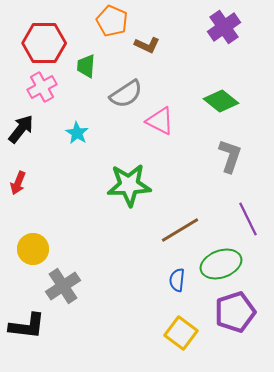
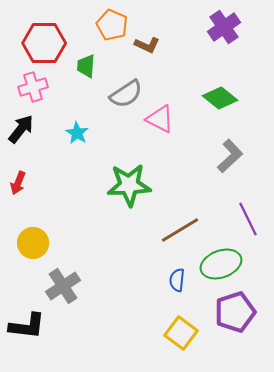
orange pentagon: moved 4 px down
pink cross: moved 9 px left; rotated 12 degrees clockwise
green diamond: moved 1 px left, 3 px up
pink triangle: moved 2 px up
gray L-shape: rotated 28 degrees clockwise
yellow circle: moved 6 px up
